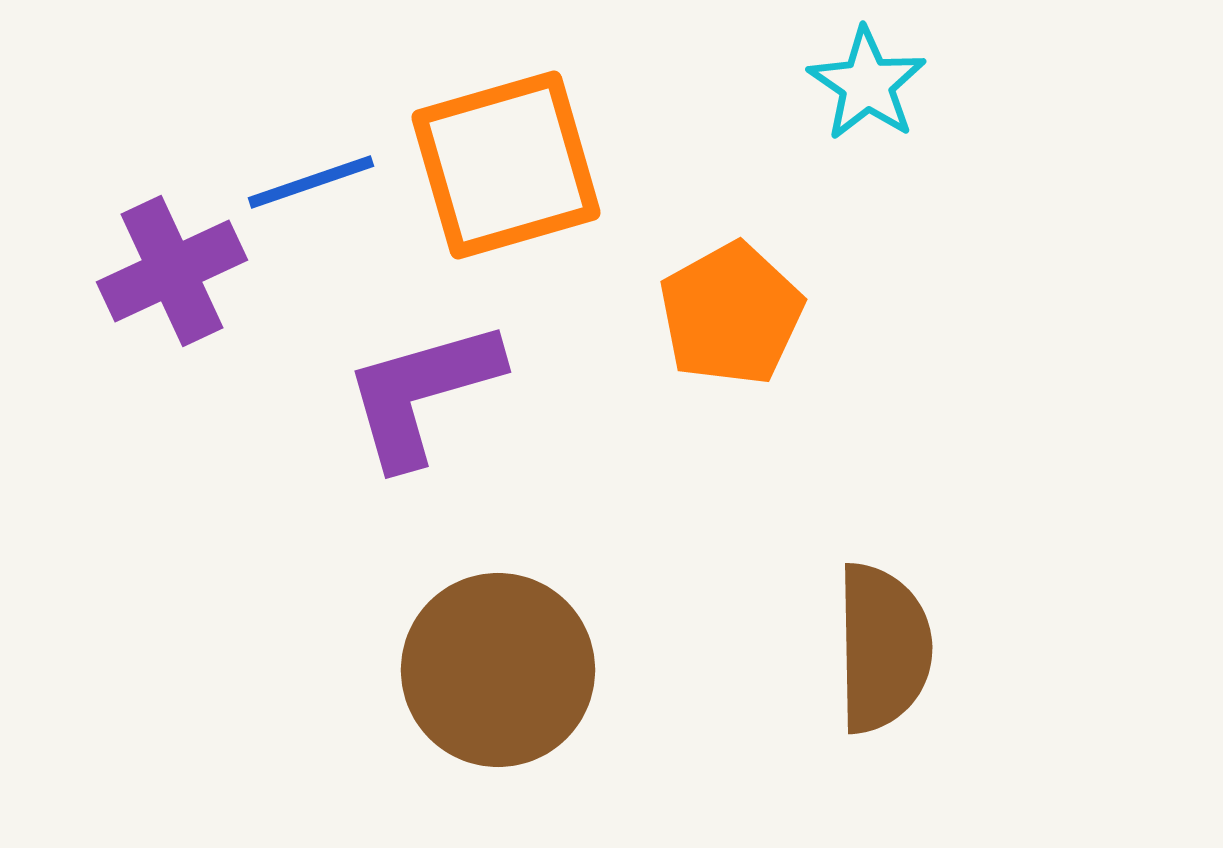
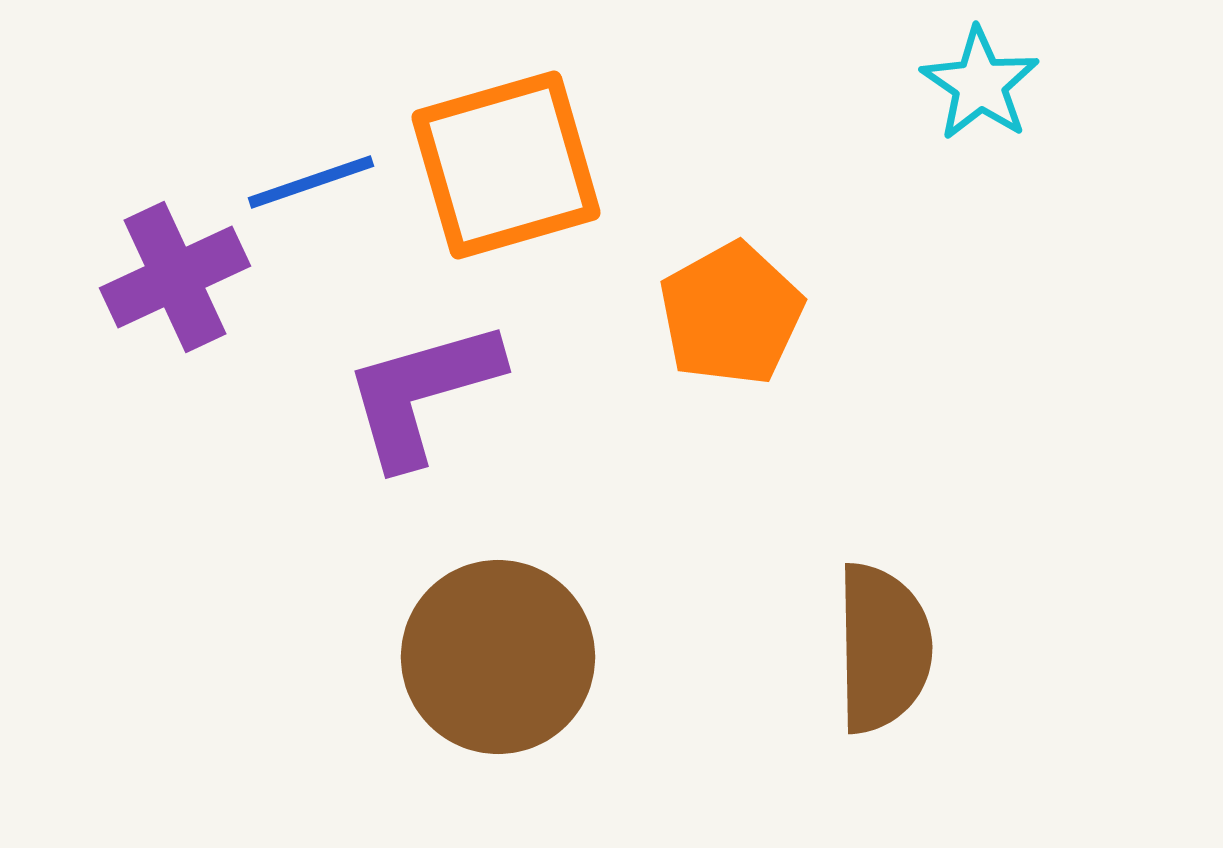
cyan star: moved 113 px right
purple cross: moved 3 px right, 6 px down
brown circle: moved 13 px up
